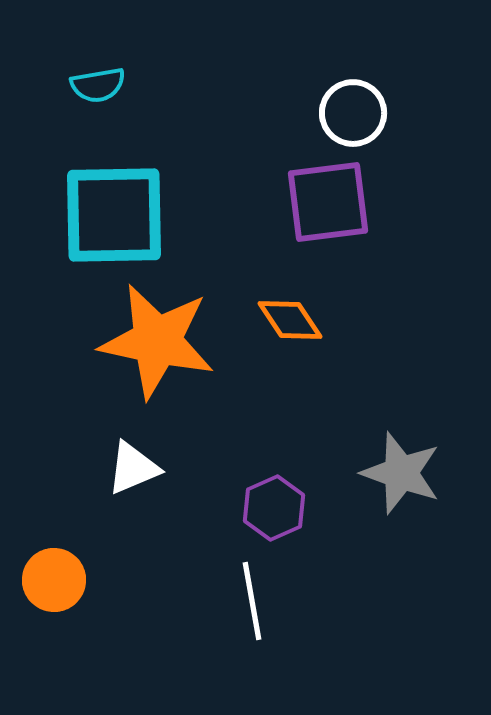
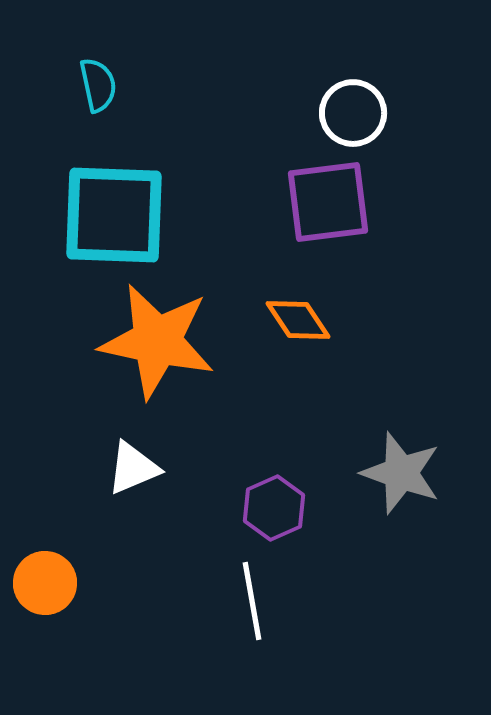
cyan semicircle: rotated 92 degrees counterclockwise
cyan square: rotated 3 degrees clockwise
orange diamond: moved 8 px right
orange circle: moved 9 px left, 3 px down
